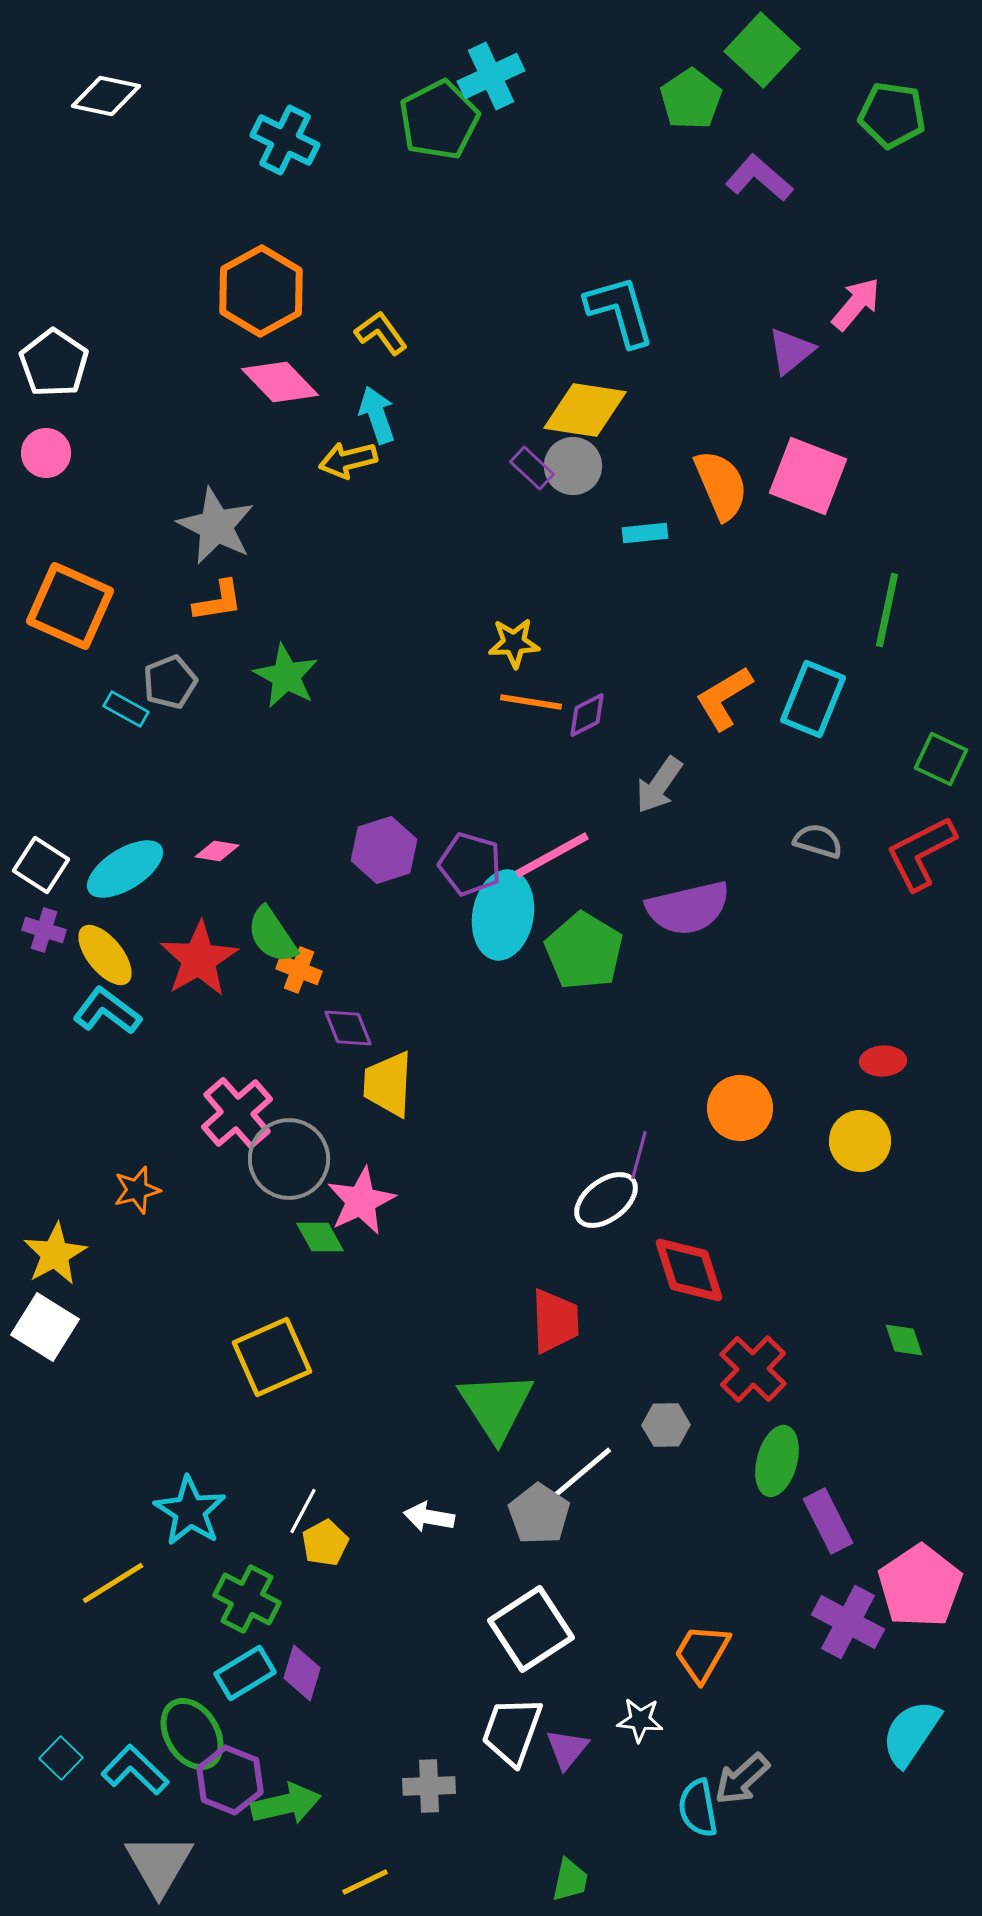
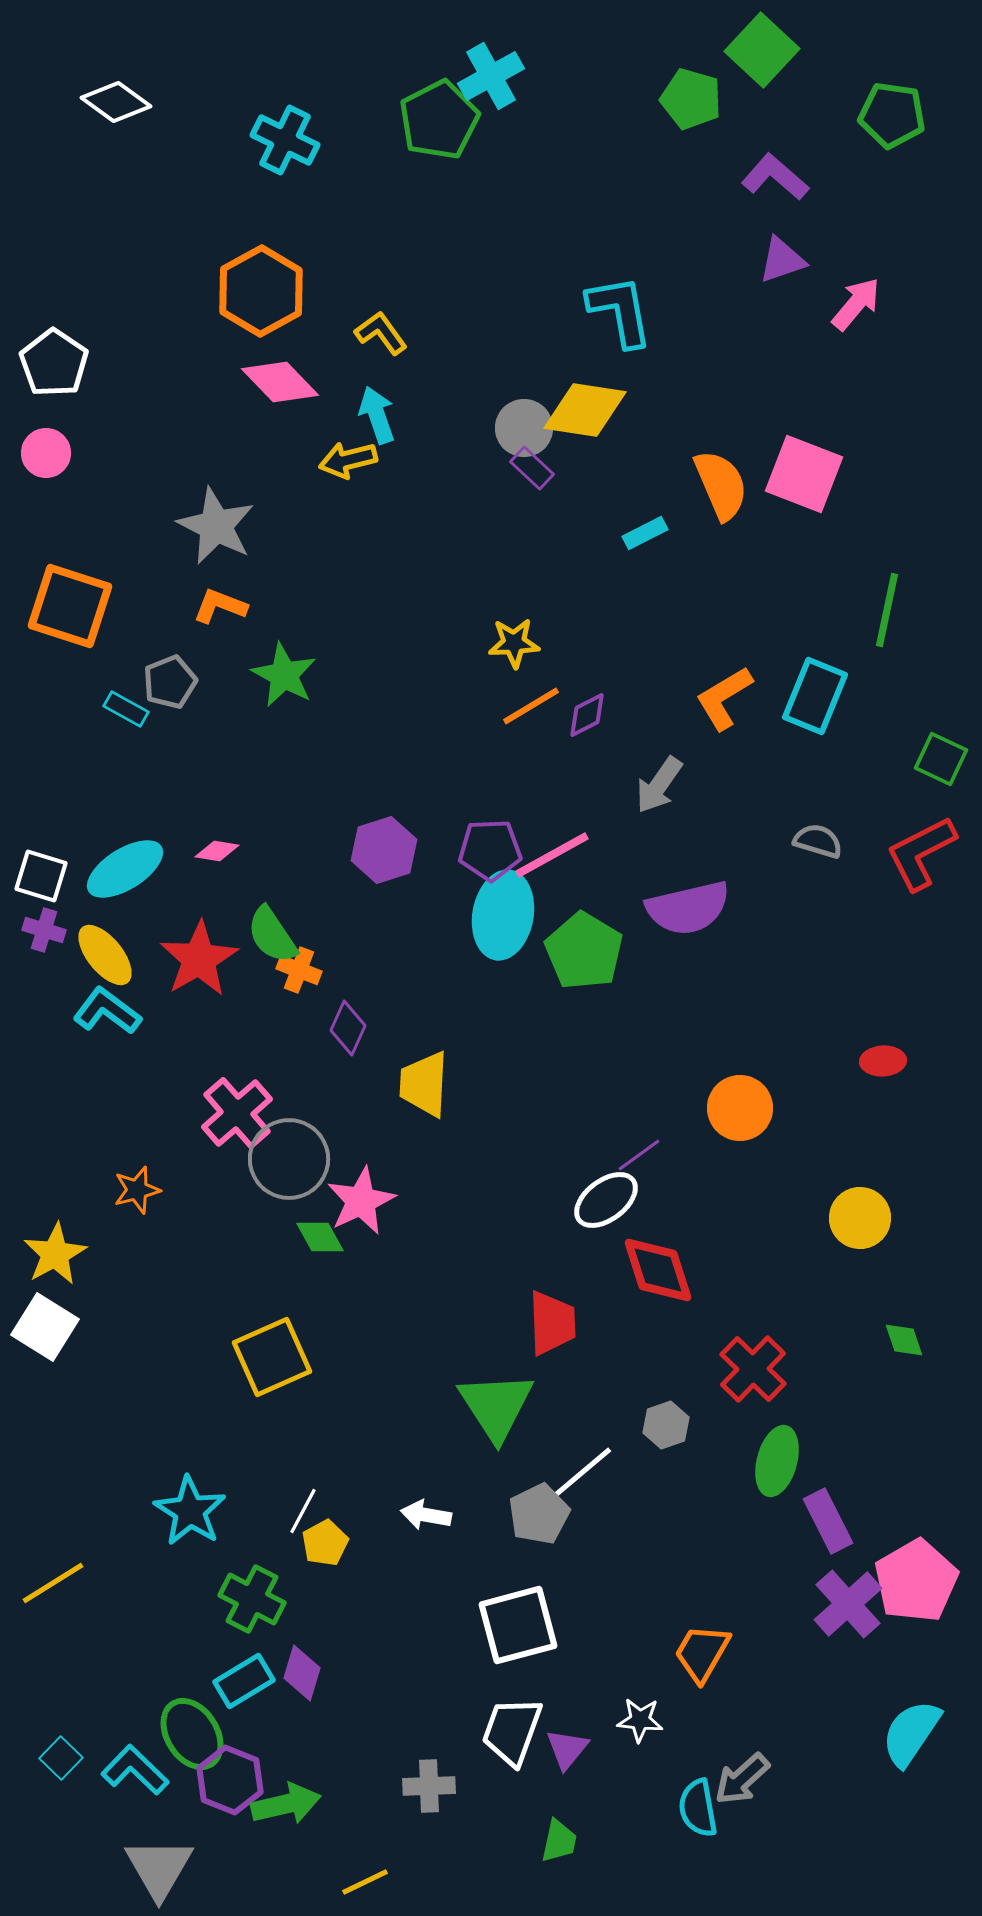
cyan cross at (491, 76): rotated 4 degrees counterclockwise
white diamond at (106, 96): moved 10 px right, 6 px down; rotated 24 degrees clockwise
green pentagon at (691, 99): rotated 22 degrees counterclockwise
purple L-shape at (759, 178): moved 16 px right, 1 px up
cyan L-shape at (620, 311): rotated 6 degrees clockwise
purple triangle at (791, 351): moved 9 px left, 91 px up; rotated 20 degrees clockwise
gray circle at (573, 466): moved 49 px left, 38 px up
pink square at (808, 476): moved 4 px left, 2 px up
cyan rectangle at (645, 533): rotated 21 degrees counterclockwise
orange L-shape at (218, 601): moved 2 px right, 5 px down; rotated 150 degrees counterclockwise
orange square at (70, 606): rotated 6 degrees counterclockwise
green star at (286, 676): moved 2 px left, 1 px up
cyan rectangle at (813, 699): moved 2 px right, 3 px up
orange line at (531, 702): moved 4 px down; rotated 40 degrees counterclockwise
purple pentagon at (470, 864): moved 20 px right, 14 px up; rotated 18 degrees counterclockwise
white square at (41, 865): moved 11 px down; rotated 16 degrees counterclockwise
purple diamond at (348, 1028): rotated 46 degrees clockwise
yellow trapezoid at (388, 1084): moved 36 px right
yellow circle at (860, 1141): moved 77 px down
purple line at (639, 1155): rotated 39 degrees clockwise
red diamond at (689, 1270): moved 31 px left
red trapezoid at (555, 1321): moved 3 px left, 2 px down
gray hexagon at (666, 1425): rotated 18 degrees counterclockwise
gray pentagon at (539, 1514): rotated 12 degrees clockwise
white arrow at (429, 1517): moved 3 px left, 2 px up
yellow line at (113, 1583): moved 60 px left
pink pentagon at (920, 1586): moved 4 px left, 5 px up; rotated 4 degrees clockwise
green cross at (247, 1599): moved 5 px right
purple cross at (848, 1622): moved 18 px up; rotated 20 degrees clockwise
white square at (531, 1629): moved 13 px left, 4 px up; rotated 18 degrees clockwise
cyan rectangle at (245, 1673): moved 1 px left, 8 px down
gray triangle at (159, 1864): moved 4 px down
green trapezoid at (570, 1880): moved 11 px left, 39 px up
